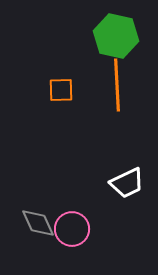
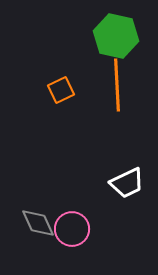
orange square: rotated 24 degrees counterclockwise
